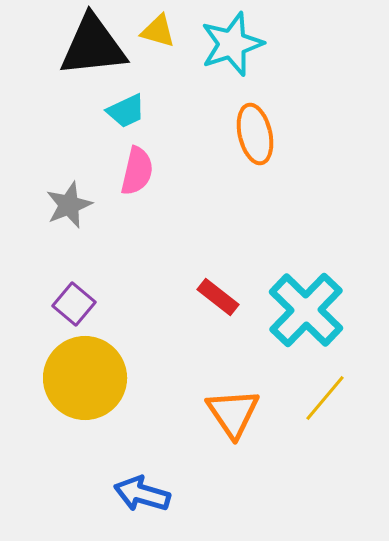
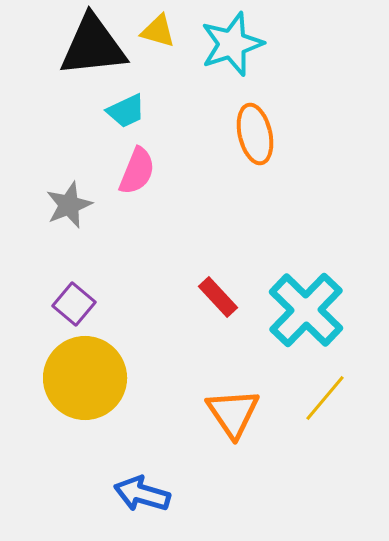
pink semicircle: rotated 9 degrees clockwise
red rectangle: rotated 9 degrees clockwise
